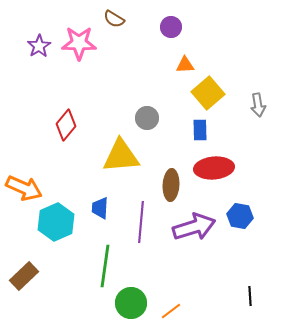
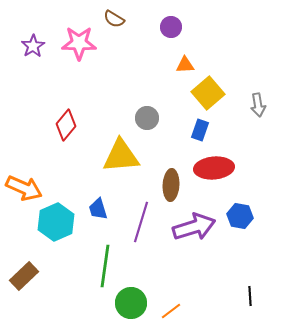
purple star: moved 6 px left
blue rectangle: rotated 20 degrees clockwise
blue trapezoid: moved 2 px left, 1 px down; rotated 20 degrees counterclockwise
purple line: rotated 12 degrees clockwise
